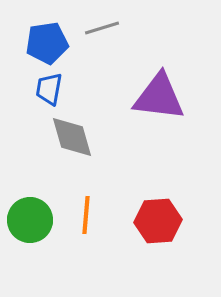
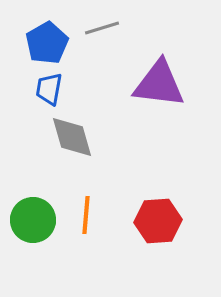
blue pentagon: rotated 21 degrees counterclockwise
purple triangle: moved 13 px up
green circle: moved 3 px right
